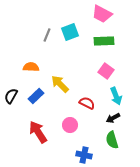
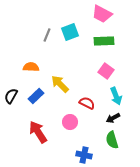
pink circle: moved 3 px up
